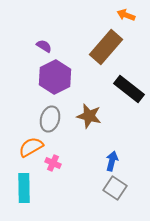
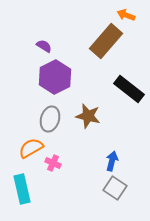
brown rectangle: moved 6 px up
brown star: moved 1 px left
orange semicircle: moved 1 px down
cyan rectangle: moved 2 px left, 1 px down; rotated 12 degrees counterclockwise
